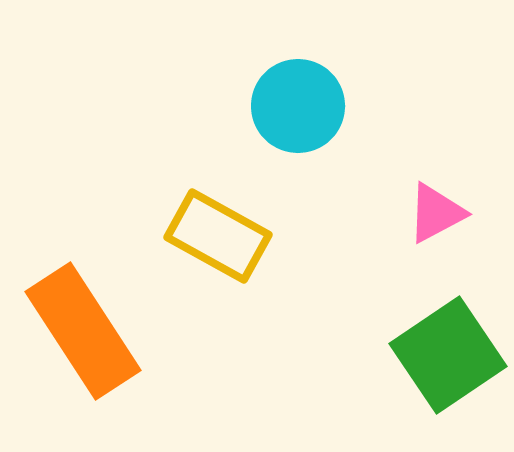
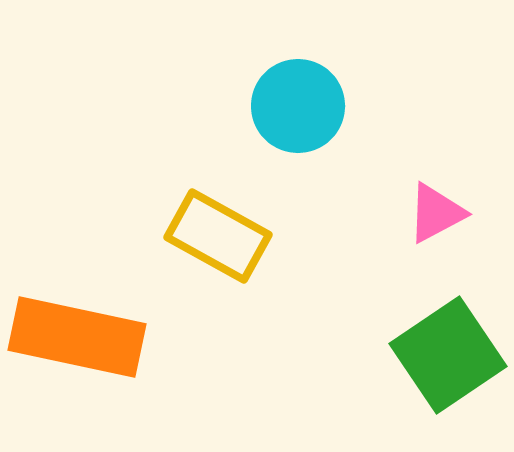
orange rectangle: moved 6 px left, 6 px down; rotated 45 degrees counterclockwise
